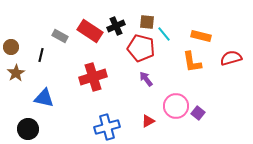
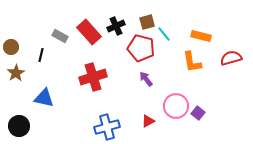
brown square: rotated 21 degrees counterclockwise
red rectangle: moved 1 px left, 1 px down; rotated 15 degrees clockwise
black circle: moved 9 px left, 3 px up
